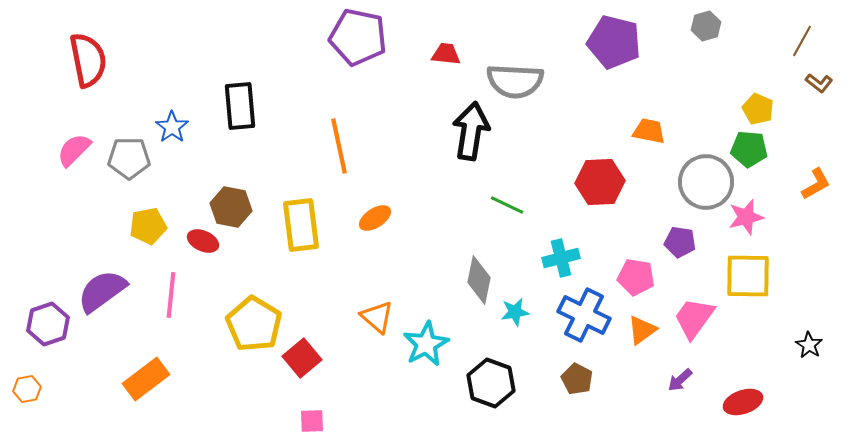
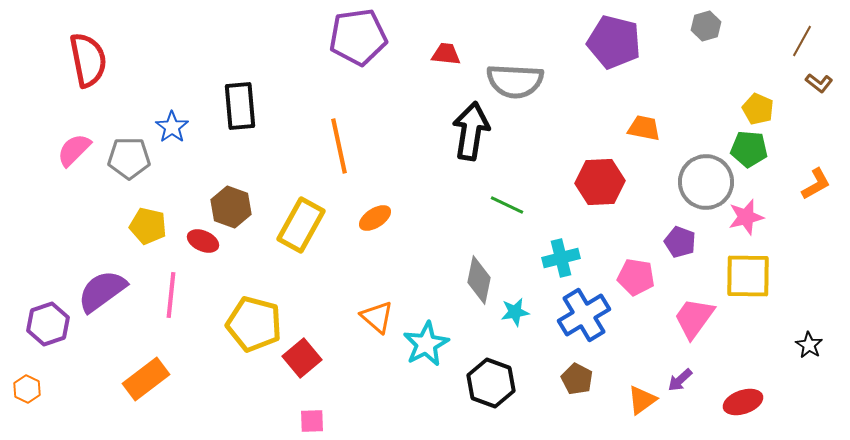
purple pentagon at (358, 37): rotated 20 degrees counterclockwise
orange trapezoid at (649, 131): moved 5 px left, 3 px up
brown hexagon at (231, 207): rotated 9 degrees clockwise
yellow rectangle at (301, 225): rotated 36 degrees clockwise
yellow pentagon at (148, 226): rotated 24 degrees clockwise
purple pentagon at (680, 242): rotated 12 degrees clockwise
blue cross at (584, 315): rotated 33 degrees clockwise
yellow pentagon at (254, 324): rotated 16 degrees counterclockwise
orange triangle at (642, 330): moved 70 px down
orange hexagon at (27, 389): rotated 24 degrees counterclockwise
